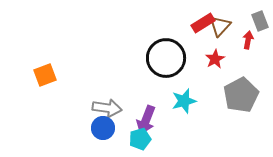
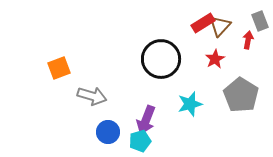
black circle: moved 5 px left, 1 px down
orange square: moved 14 px right, 7 px up
gray pentagon: rotated 12 degrees counterclockwise
cyan star: moved 6 px right, 3 px down
gray arrow: moved 15 px left, 12 px up; rotated 8 degrees clockwise
blue circle: moved 5 px right, 4 px down
cyan pentagon: moved 2 px down
